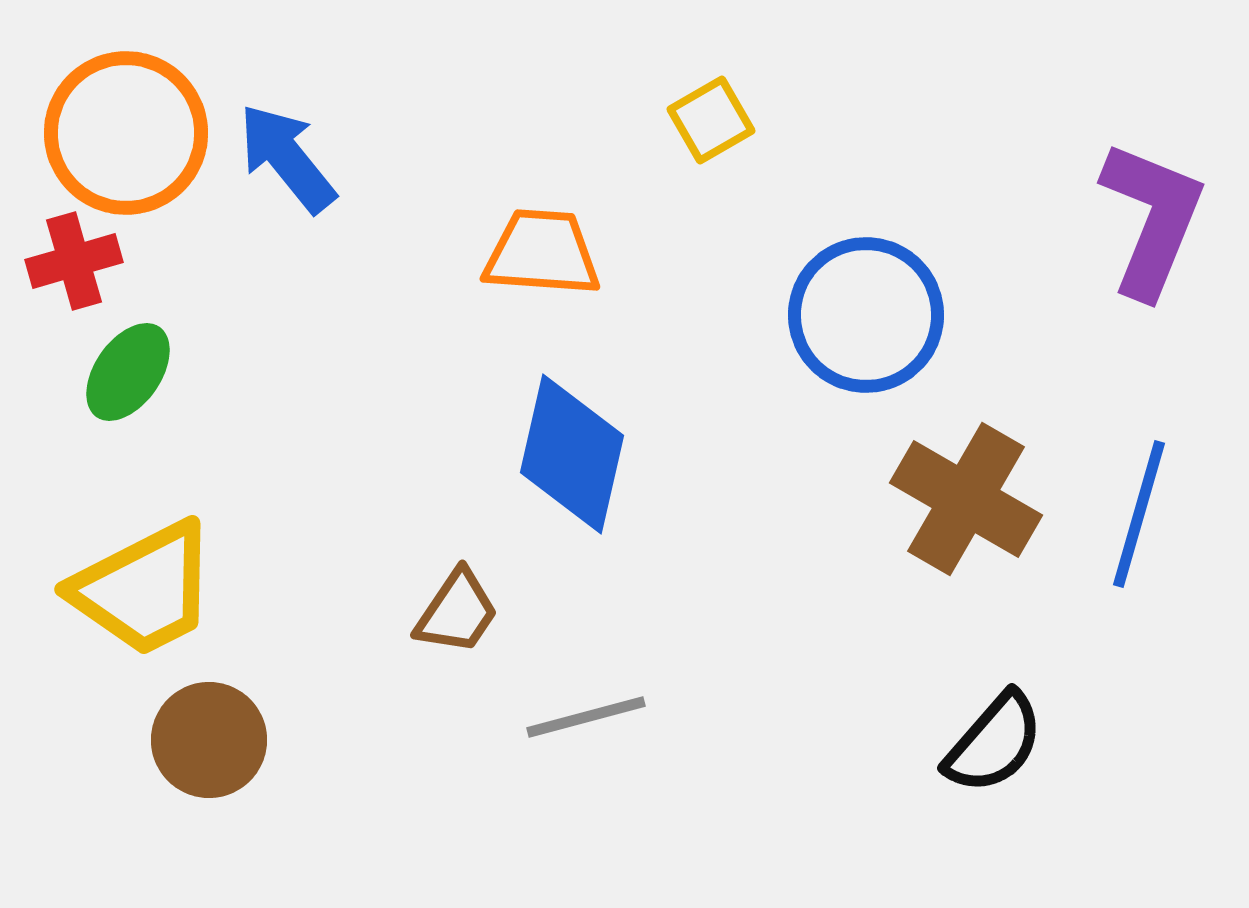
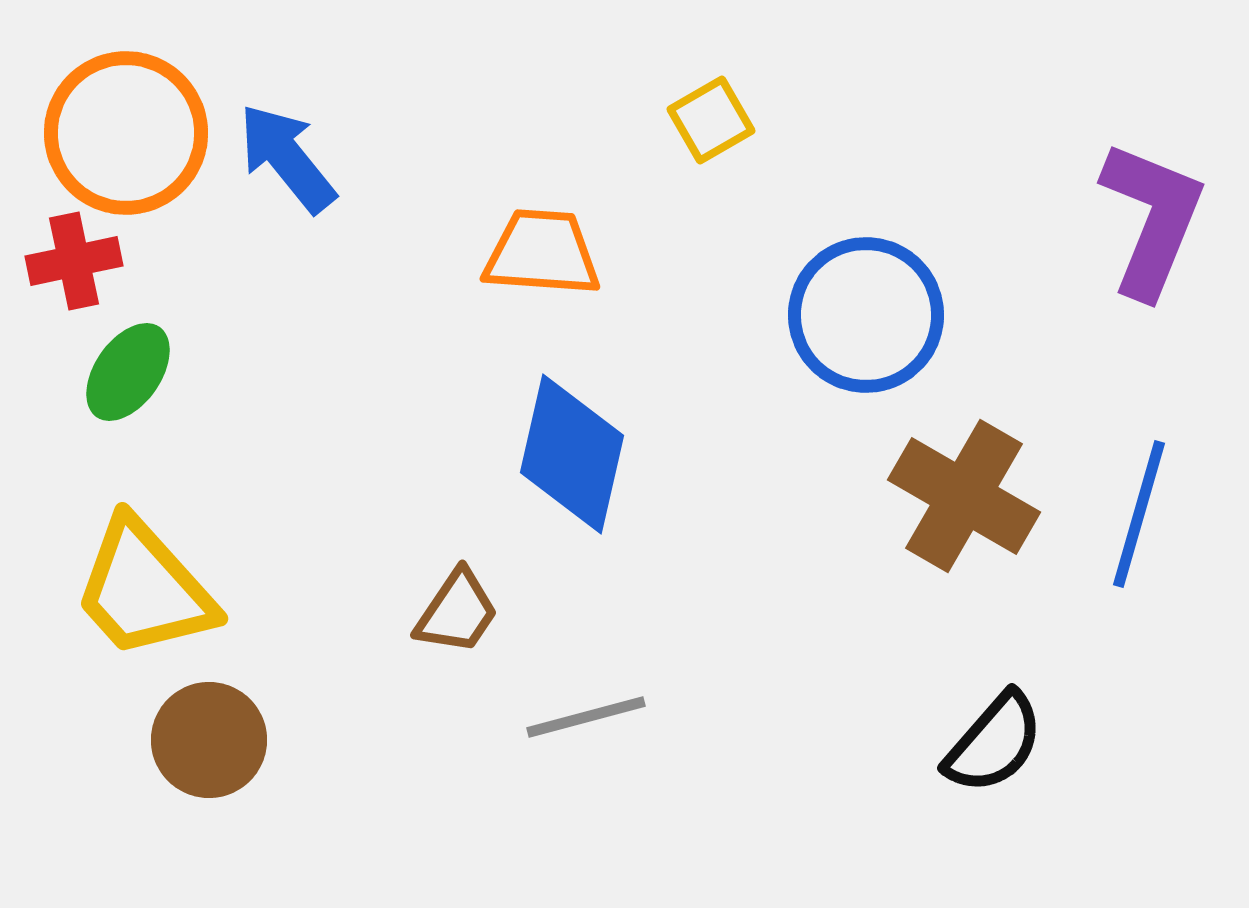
red cross: rotated 4 degrees clockwise
brown cross: moved 2 px left, 3 px up
yellow trapezoid: rotated 75 degrees clockwise
